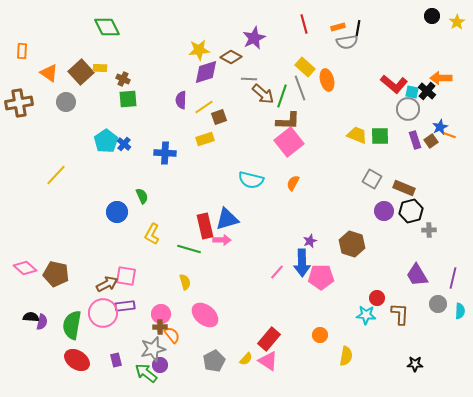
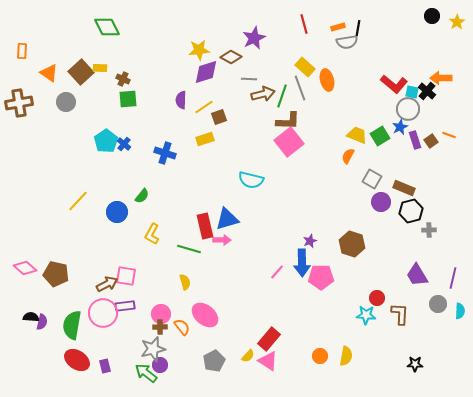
brown arrow at (263, 94): rotated 55 degrees counterclockwise
blue star at (440, 127): moved 40 px left
green square at (380, 136): rotated 30 degrees counterclockwise
blue cross at (165, 153): rotated 15 degrees clockwise
yellow line at (56, 175): moved 22 px right, 26 px down
orange semicircle at (293, 183): moved 55 px right, 27 px up
green semicircle at (142, 196): rotated 63 degrees clockwise
purple circle at (384, 211): moved 3 px left, 9 px up
orange semicircle at (172, 335): moved 10 px right, 8 px up
orange circle at (320, 335): moved 21 px down
yellow semicircle at (246, 359): moved 2 px right, 3 px up
purple rectangle at (116, 360): moved 11 px left, 6 px down
